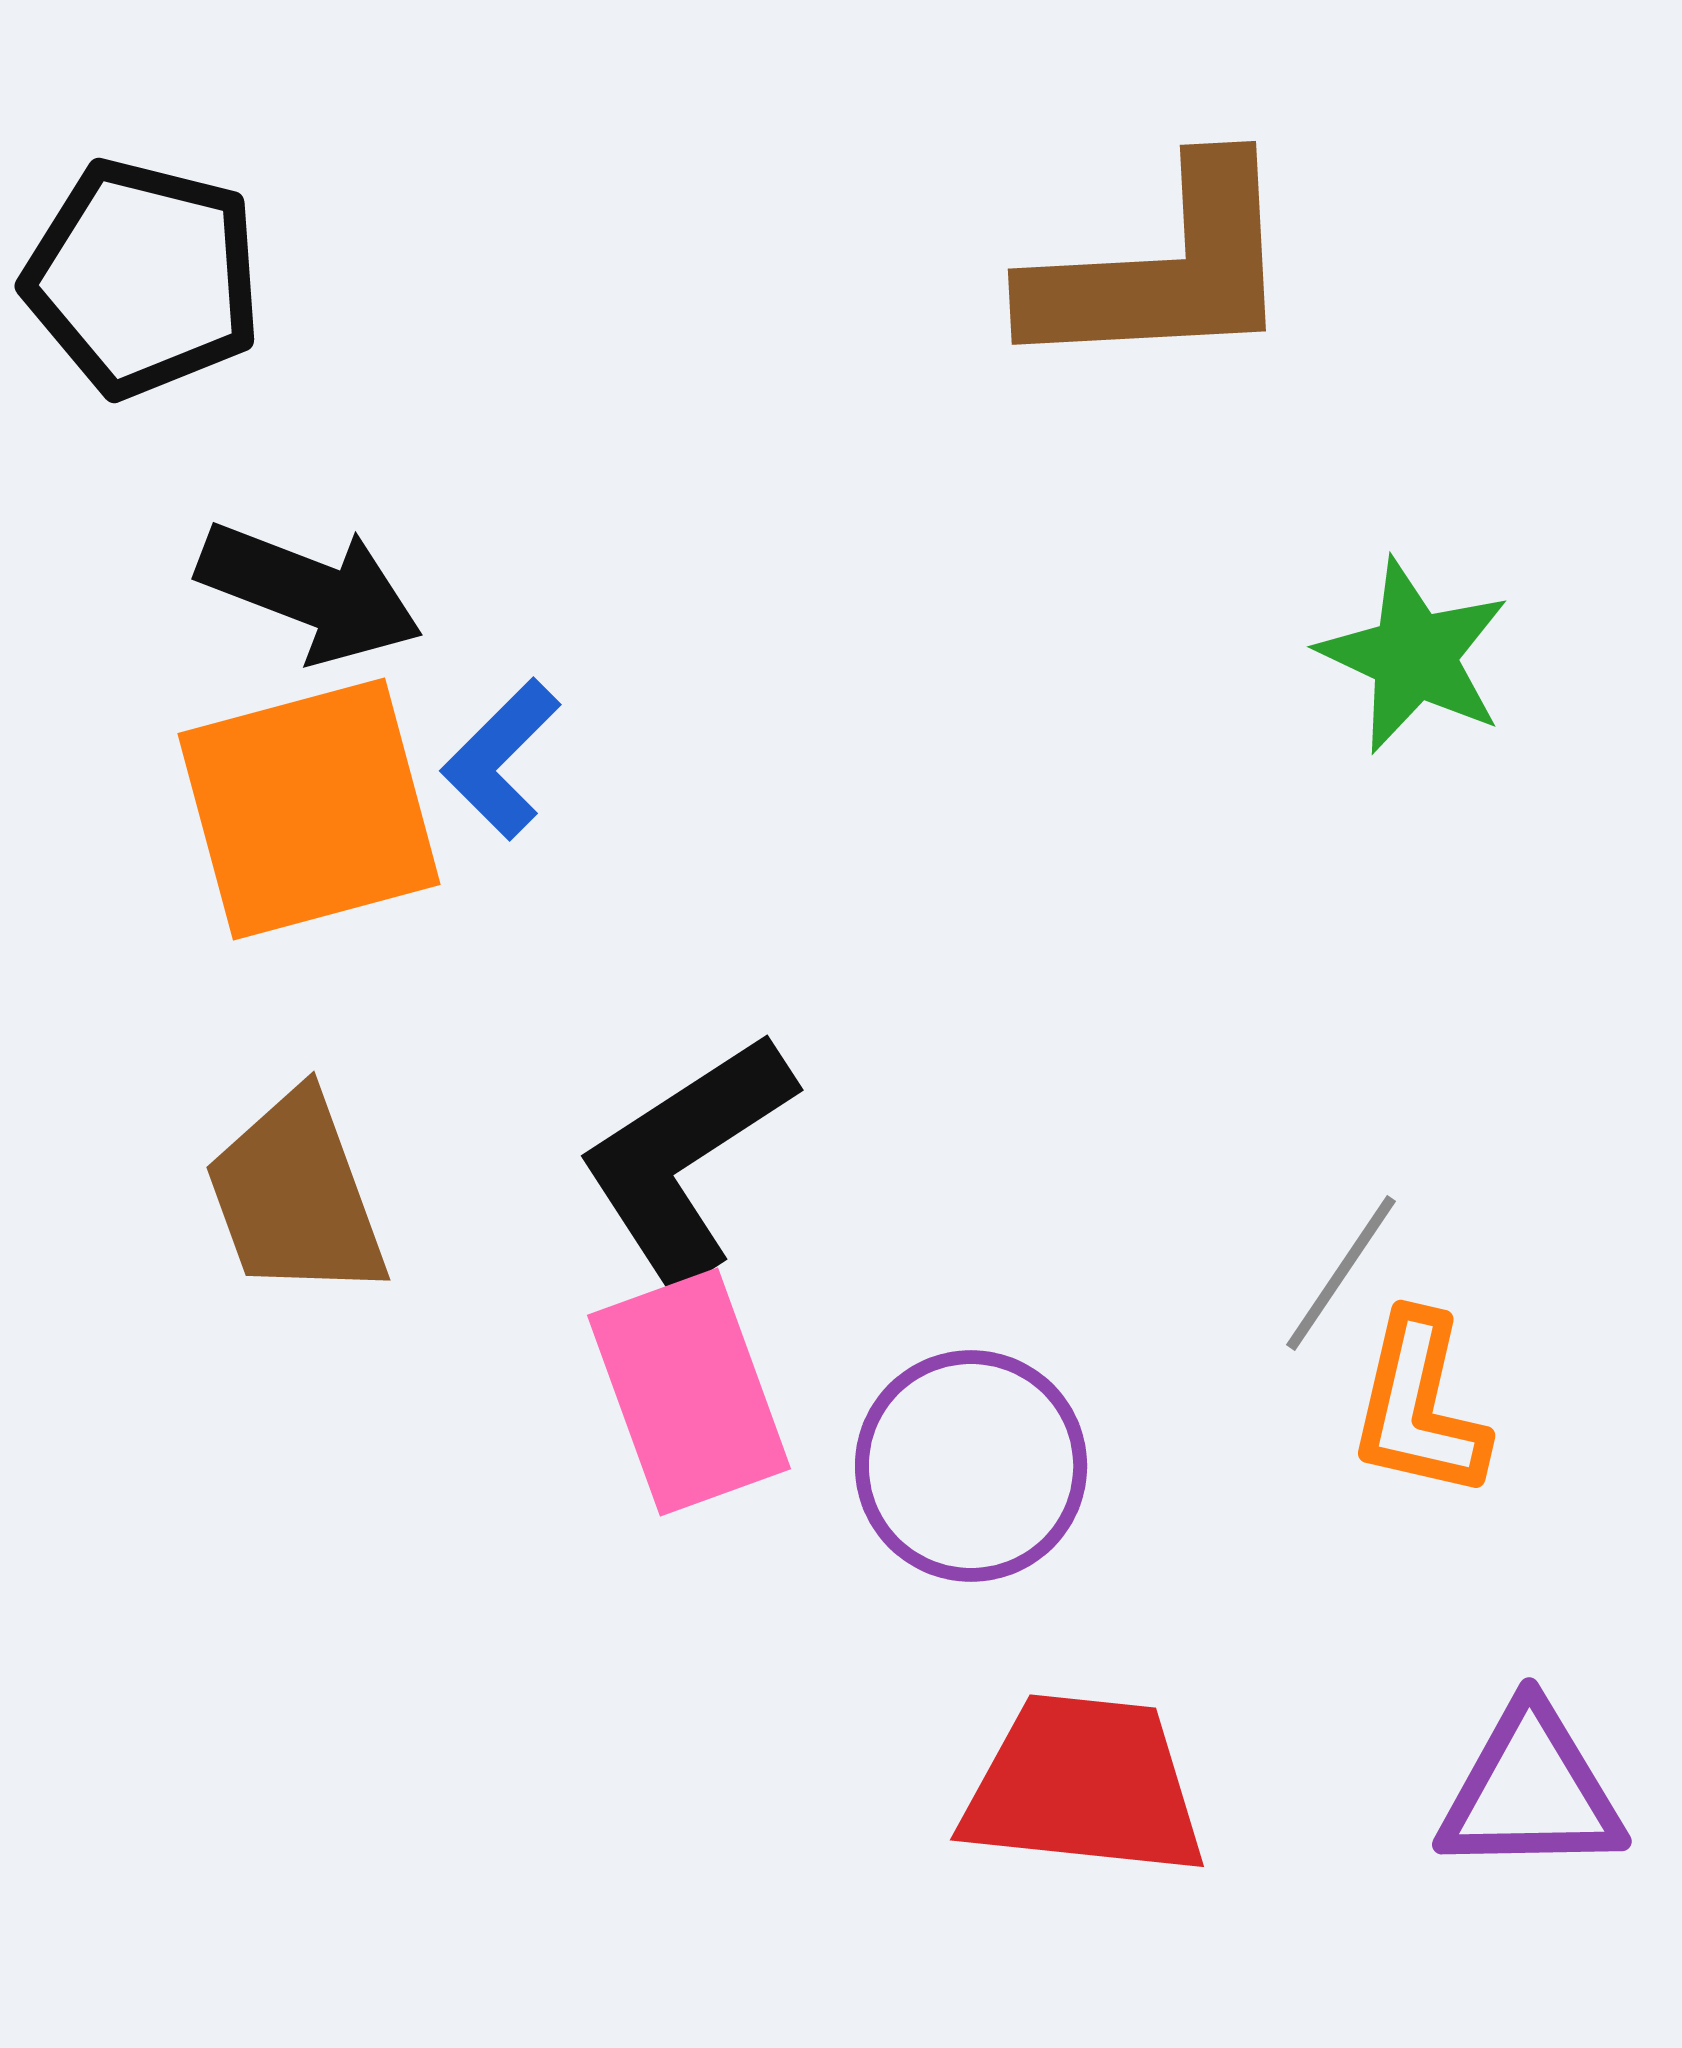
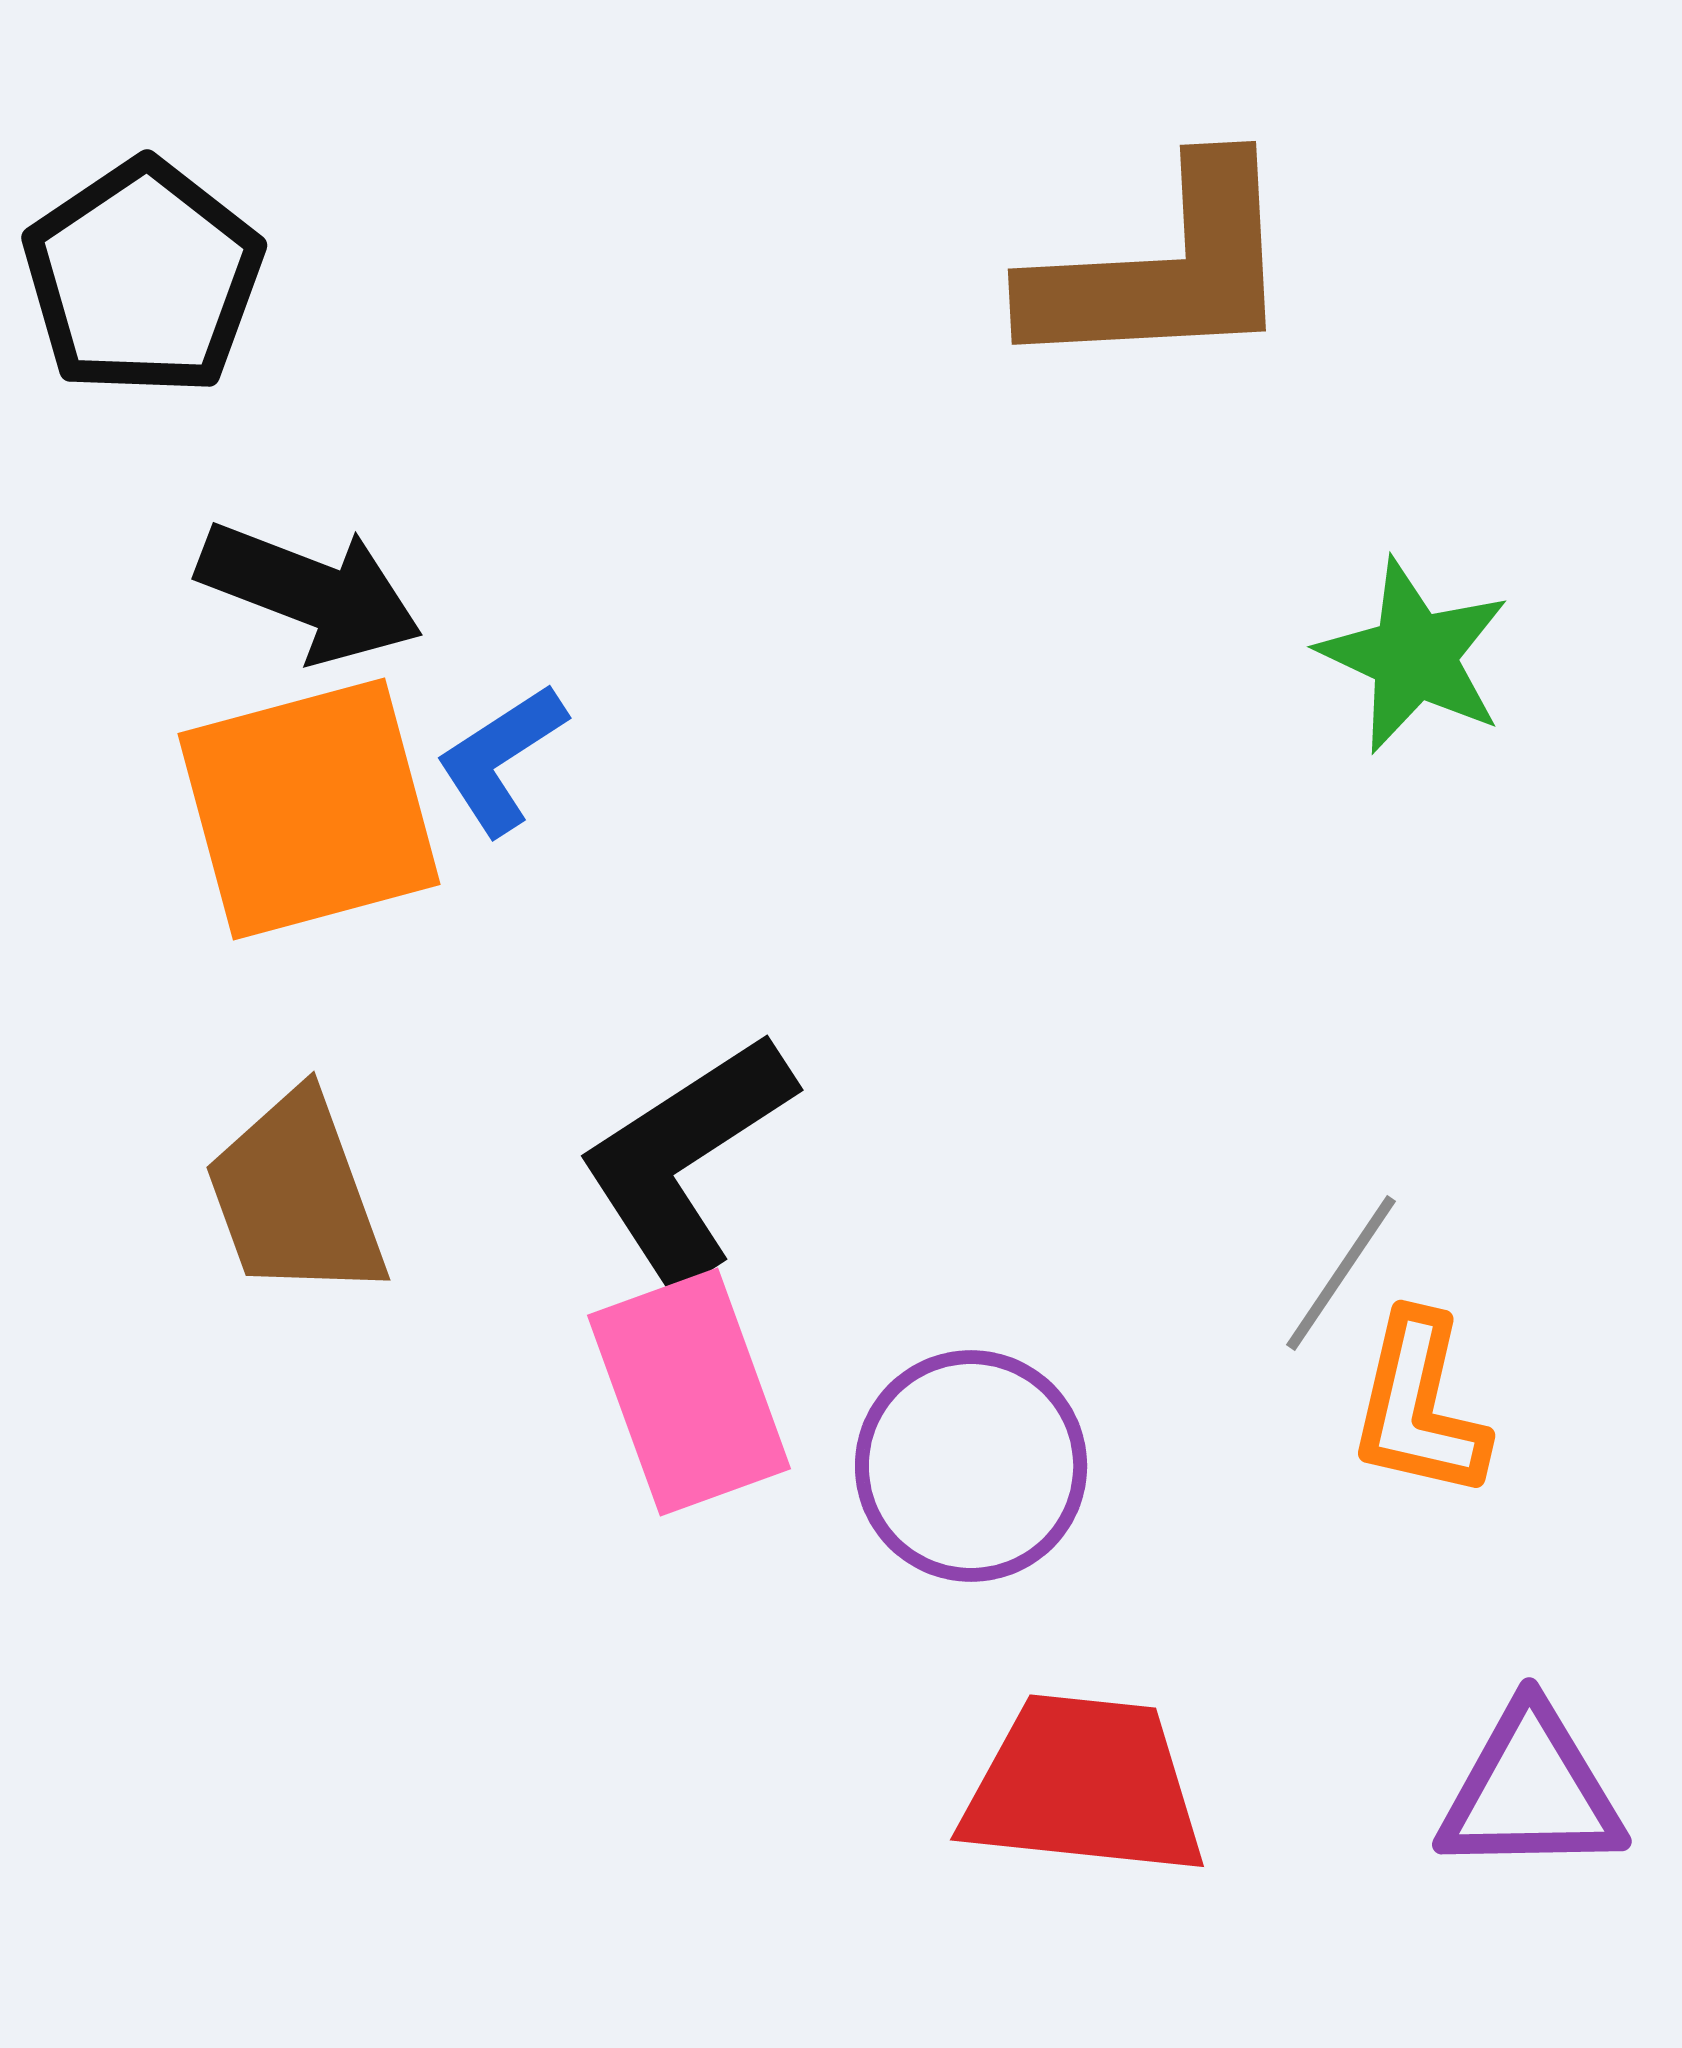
black pentagon: rotated 24 degrees clockwise
blue L-shape: rotated 12 degrees clockwise
